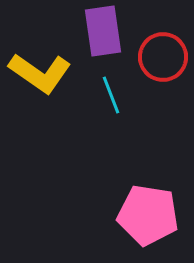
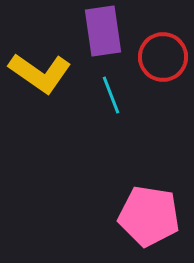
pink pentagon: moved 1 px right, 1 px down
